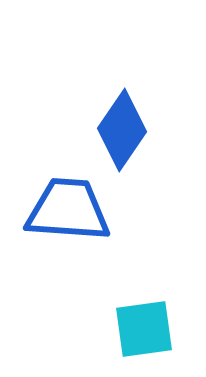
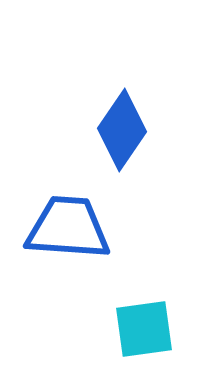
blue trapezoid: moved 18 px down
